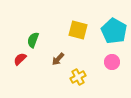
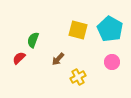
cyan pentagon: moved 4 px left, 2 px up
red semicircle: moved 1 px left, 1 px up
